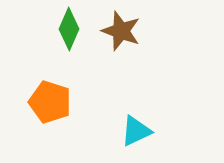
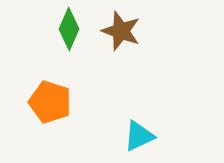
cyan triangle: moved 3 px right, 5 px down
